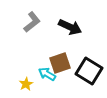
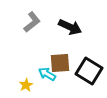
brown square: rotated 15 degrees clockwise
yellow star: moved 1 px down
